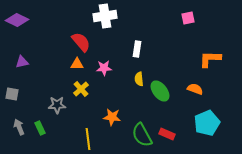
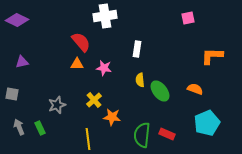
orange L-shape: moved 2 px right, 3 px up
pink star: rotated 14 degrees clockwise
yellow semicircle: moved 1 px right, 1 px down
yellow cross: moved 13 px right, 11 px down
gray star: rotated 18 degrees counterclockwise
green semicircle: rotated 35 degrees clockwise
